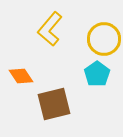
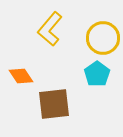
yellow circle: moved 1 px left, 1 px up
brown square: rotated 8 degrees clockwise
